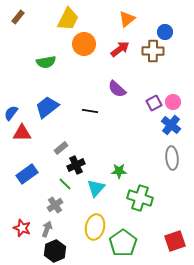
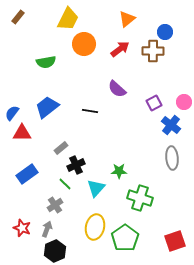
pink circle: moved 11 px right
blue semicircle: moved 1 px right
green pentagon: moved 2 px right, 5 px up
